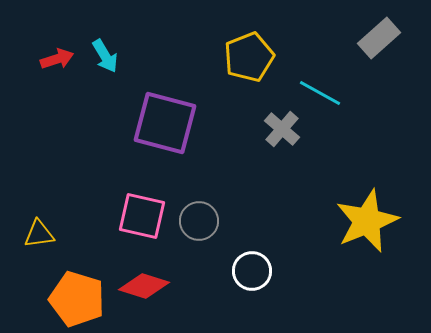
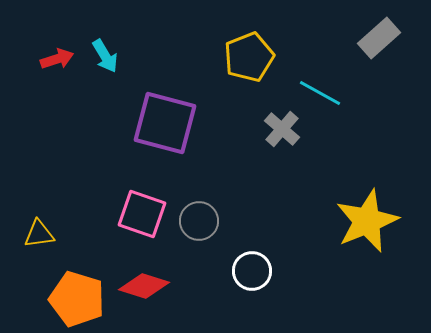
pink square: moved 2 px up; rotated 6 degrees clockwise
